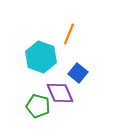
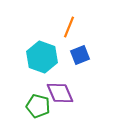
orange line: moved 7 px up
cyan hexagon: moved 1 px right
blue square: moved 2 px right, 18 px up; rotated 30 degrees clockwise
